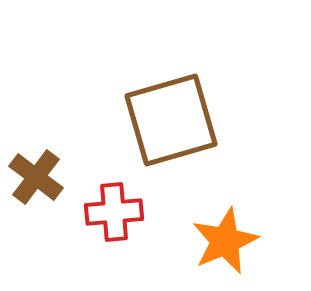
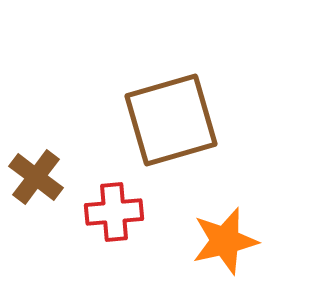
orange star: rotated 10 degrees clockwise
